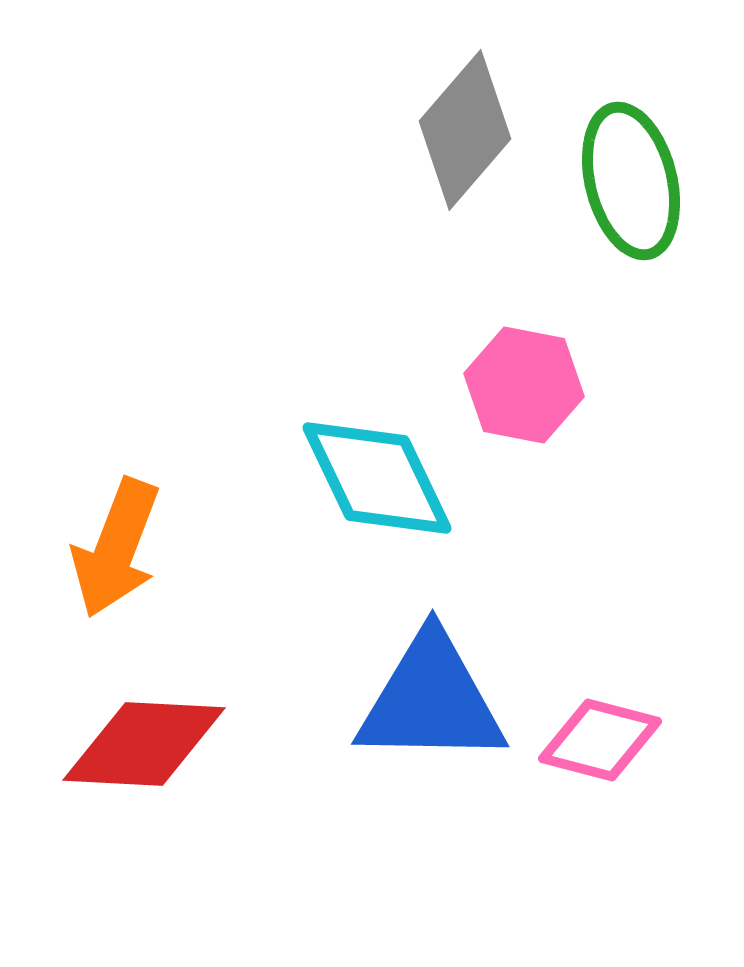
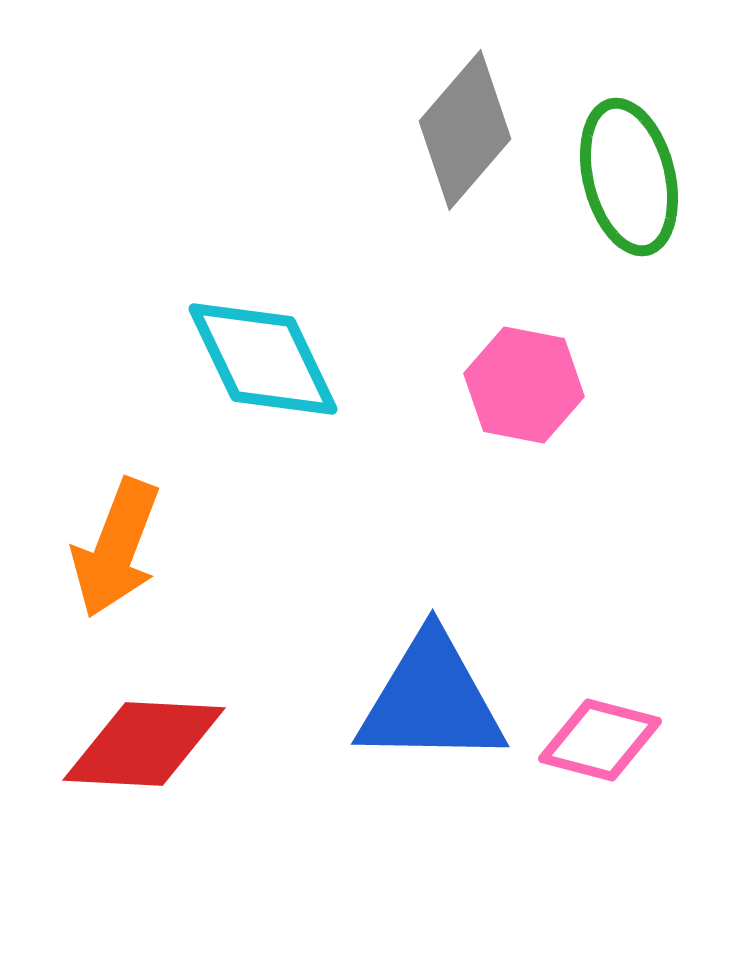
green ellipse: moved 2 px left, 4 px up
cyan diamond: moved 114 px left, 119 px up
